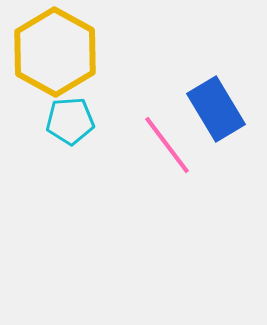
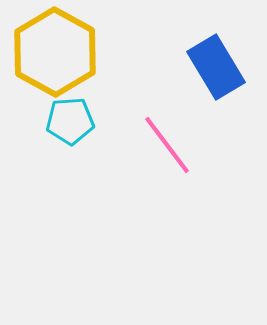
blue rectangle: moved 42 px up
